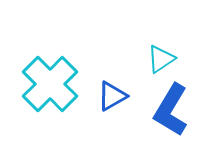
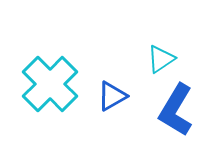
blue L-shape: moved 5 px right
